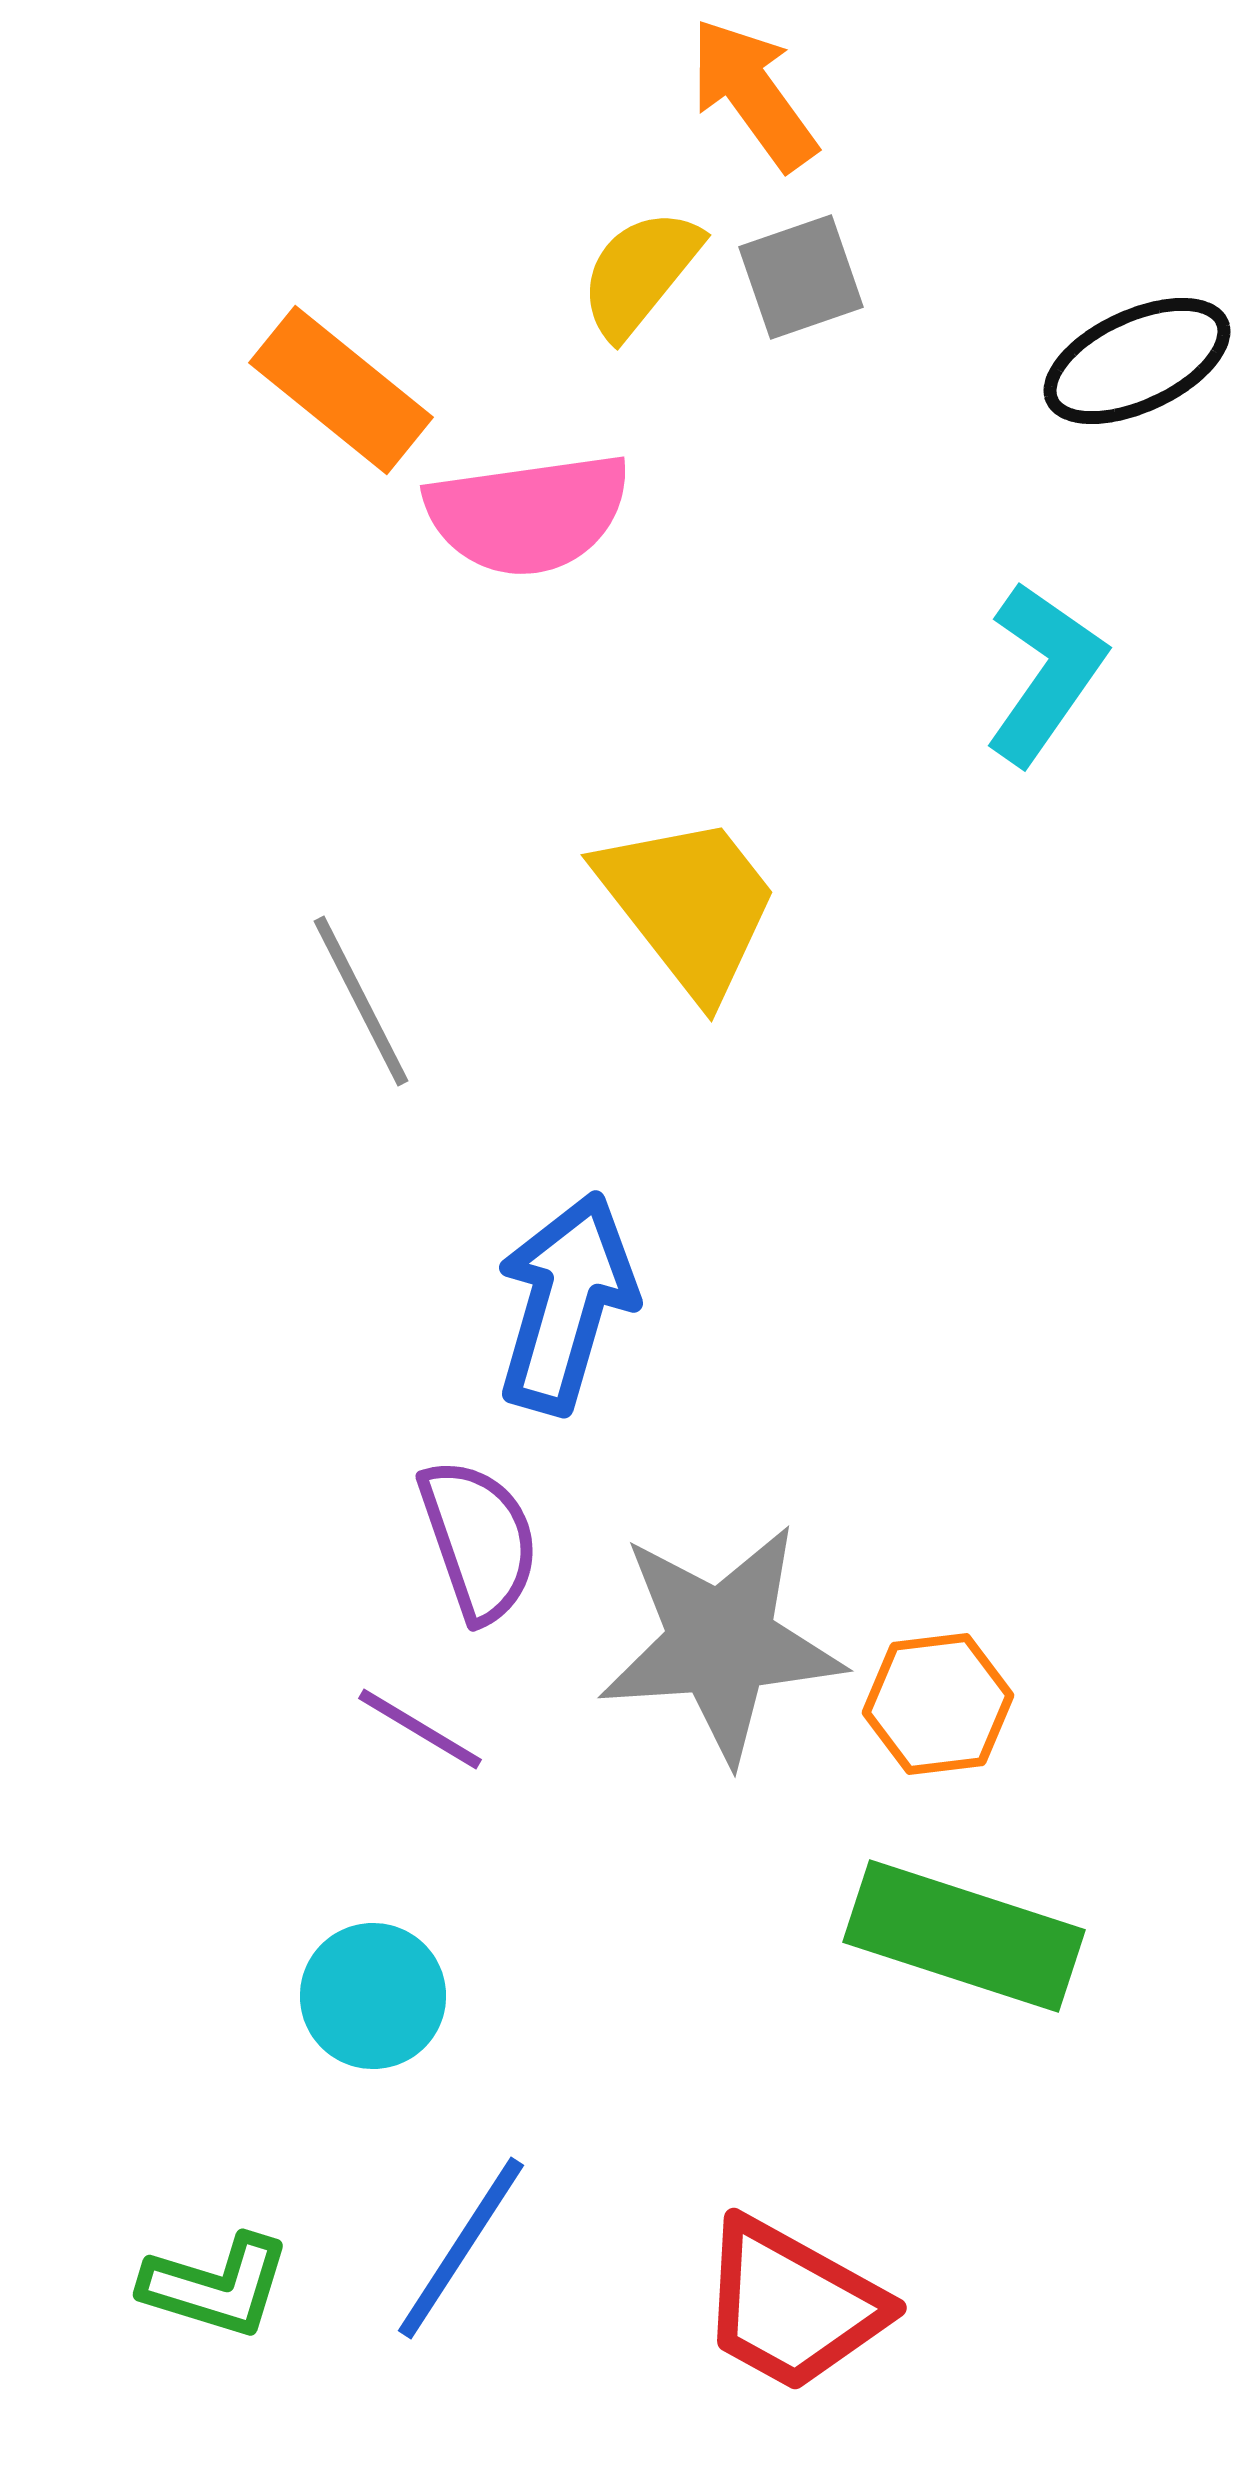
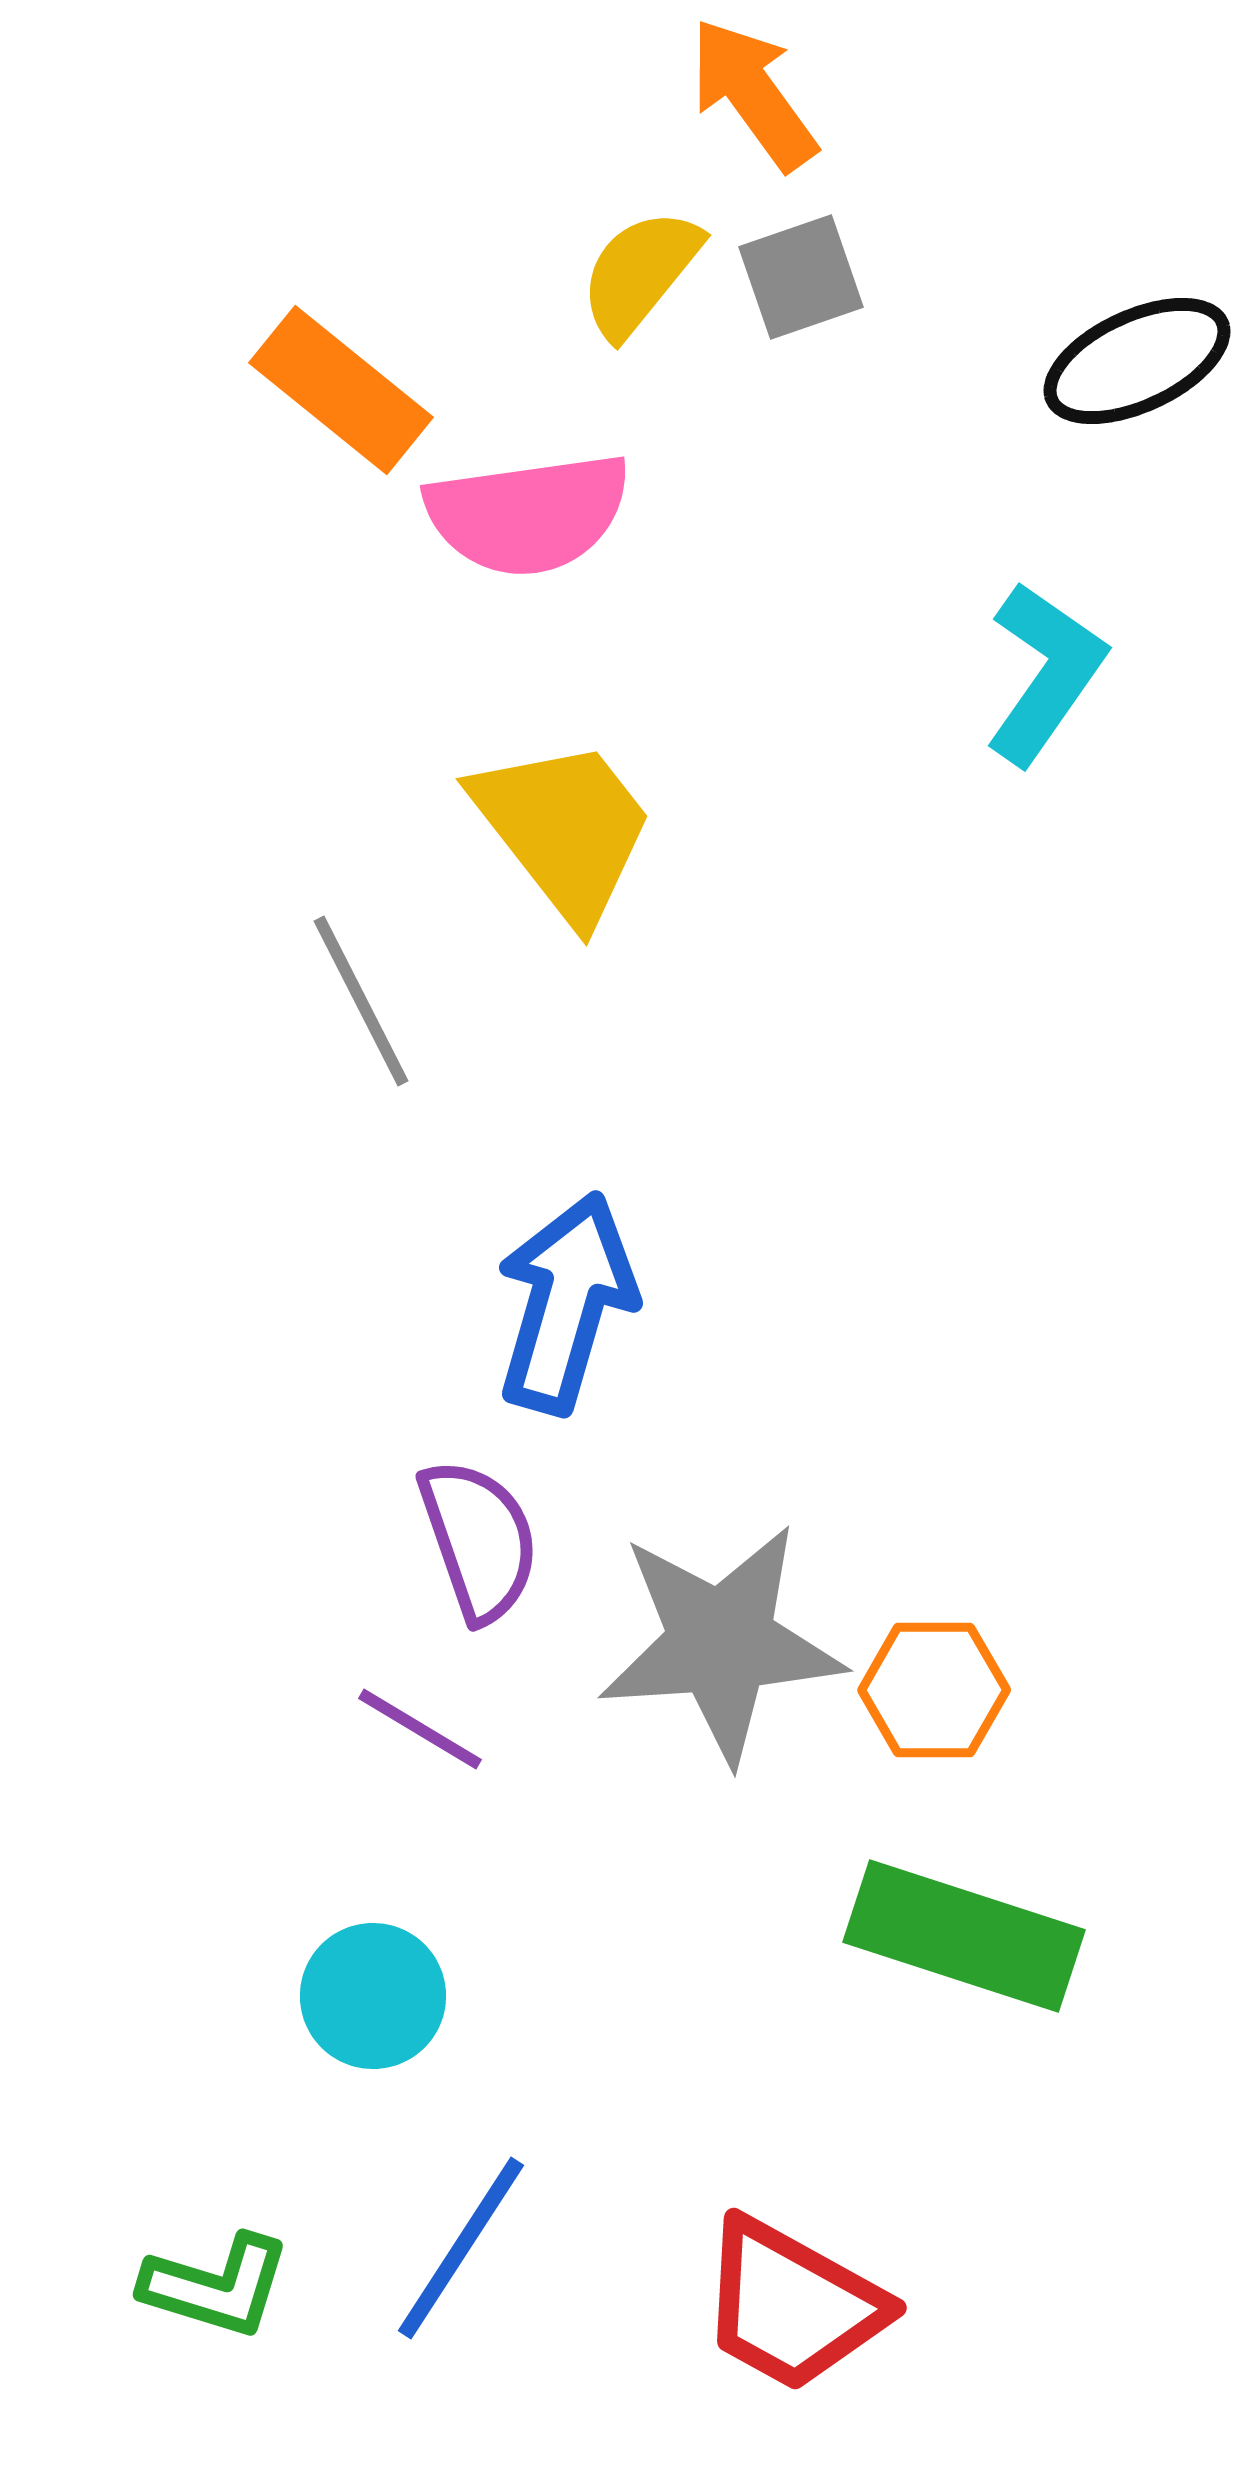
yellow trapezoid: moved 125 px left, 76 px up
orange hexagon: moved 4 px left, 14 px up; rotated 7 degrees clockwise
